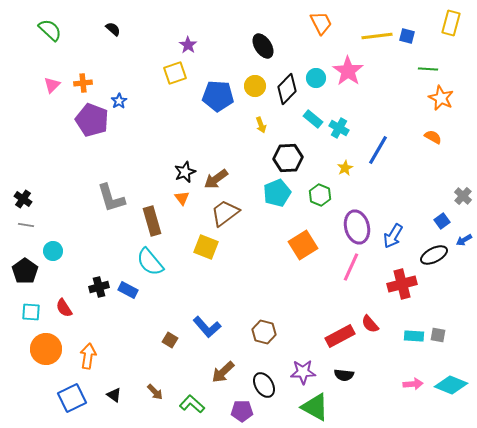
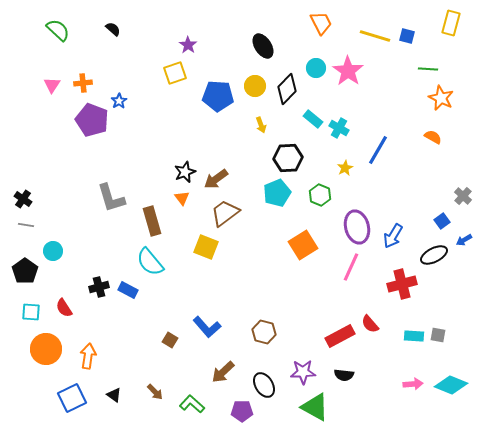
green semicircle at (50, 30): moved 8 px right
yellow line at (377, 36): moved 2 px left; rotated 24 degrees clockwise
cyan circle at (316, 78): moved 10 px up
pink triangle at (52, 85): rotated 12 degrees counterclockwise
